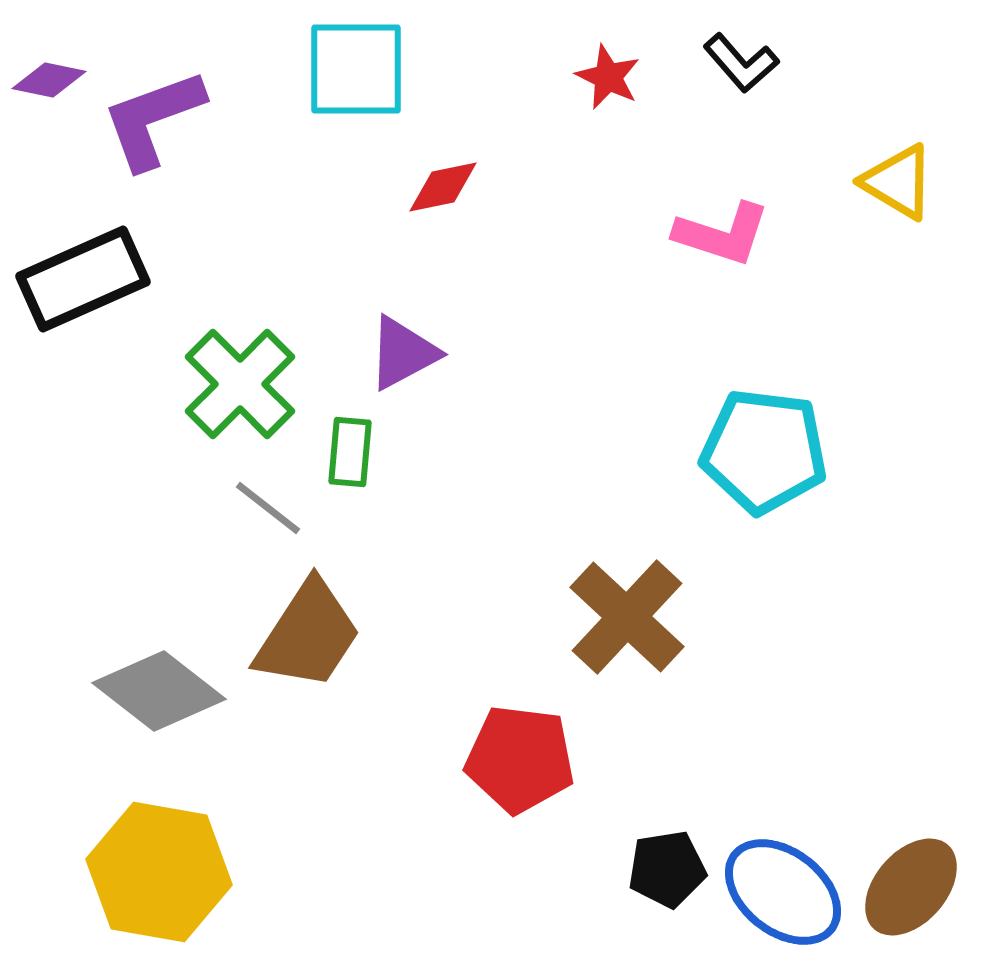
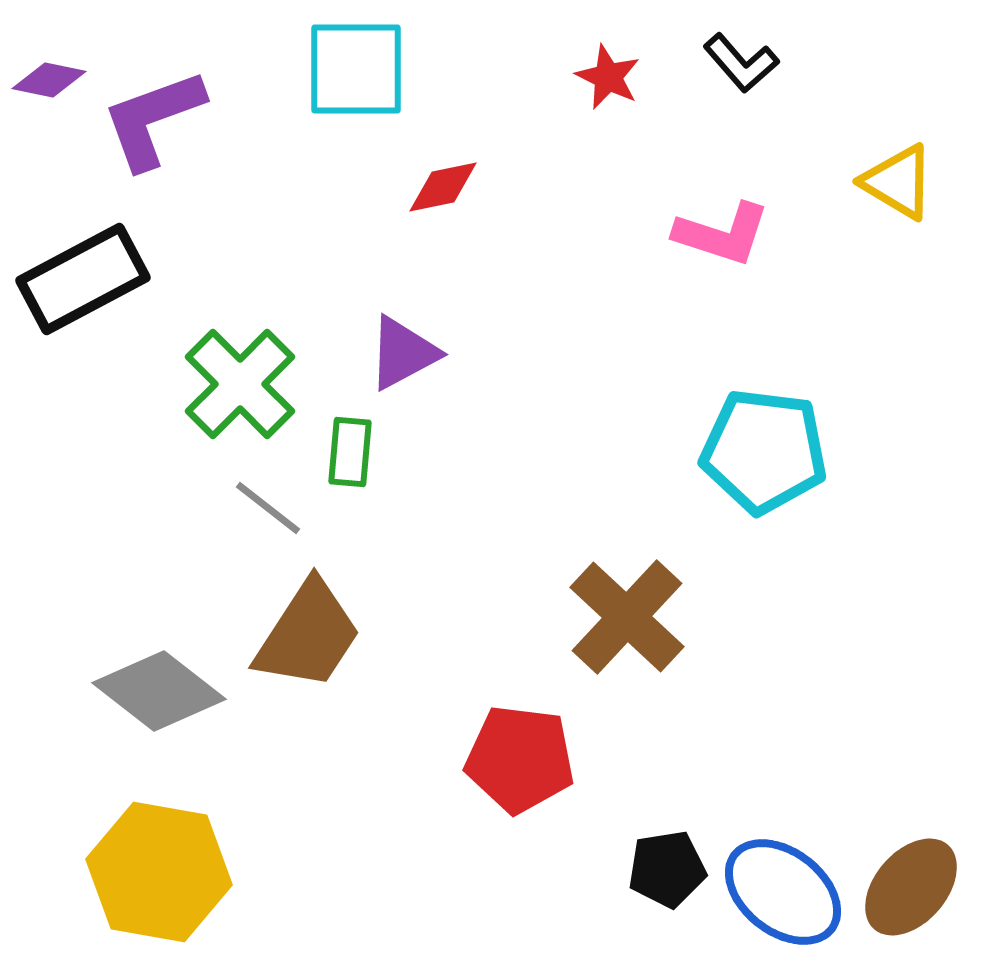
black rectangle: rotated 4 degrees counterclockwise
